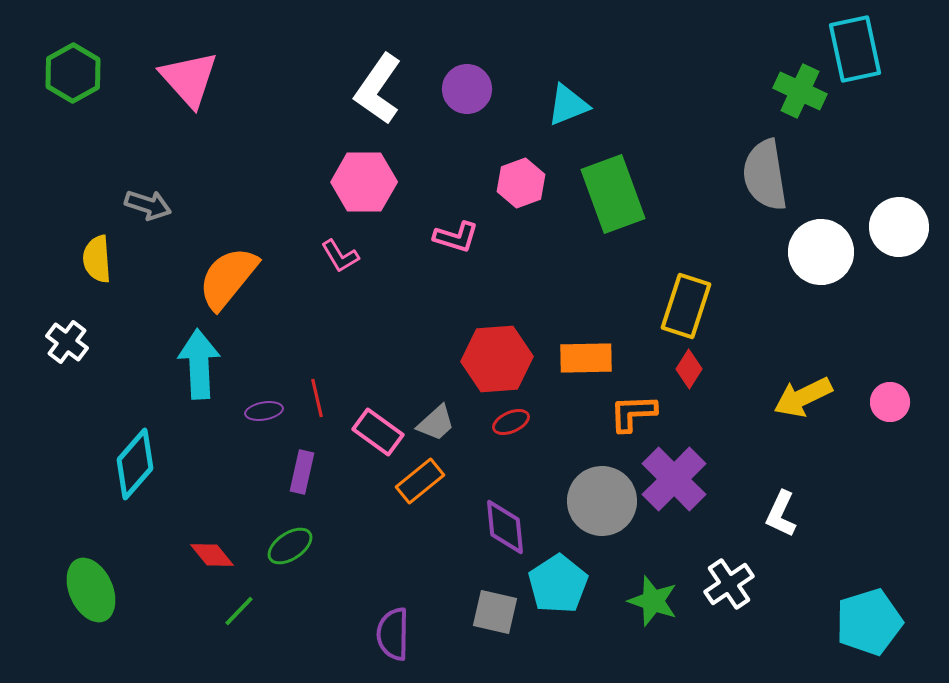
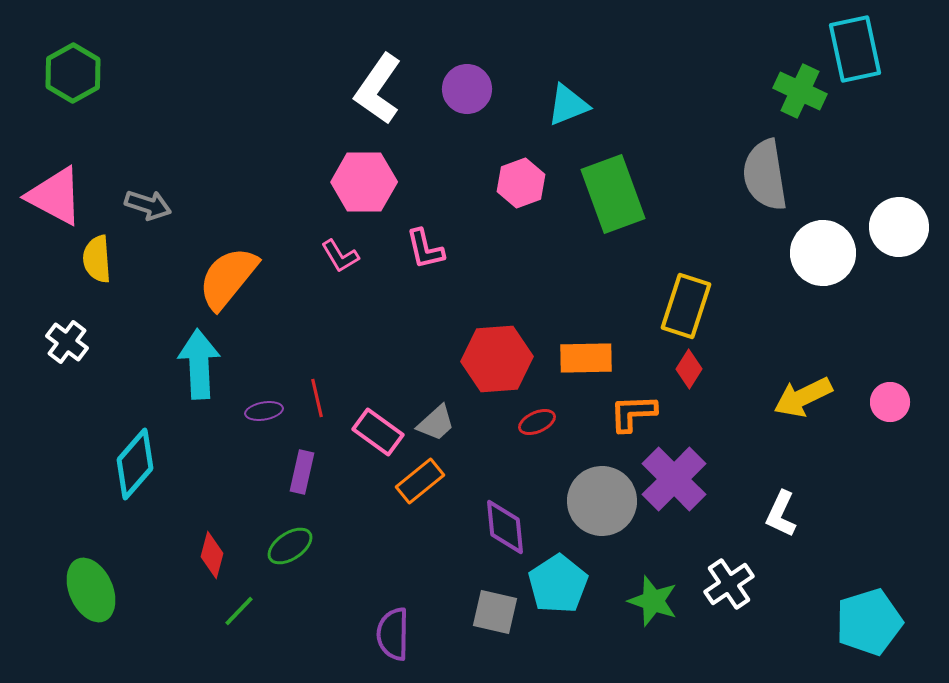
pink triangle at (189, 79): moved 134 px left, 117 px down; rotated 20 degrees counterclockwise
pink L-shape at (456, 237): moved 31 px left, 12 px down; rotated 60 degrees clockwise
white circle at (821, 252): moved 2 px right, 1 px down
red ellipse at (511, 422): moved 26 px right
red diamond at (212, 555): rotated 54 degrees clockwise
